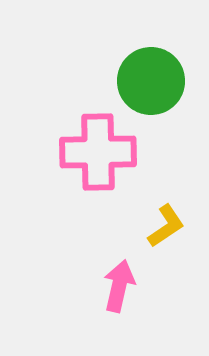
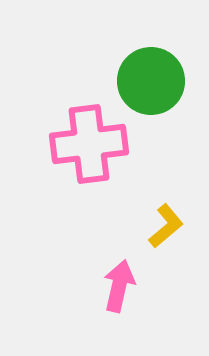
pink cross: moved 9 px left, 8 px up; rotated 6 degrees counterclockwise
yellow L-shape: rotated 6 degrees counterclockwise
